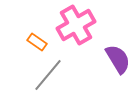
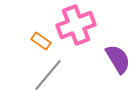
pink cross: rotated 9 degrees clockwise
orange rectangle: moved 4 px right, 1 px up
